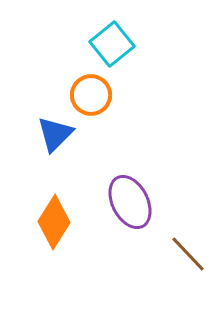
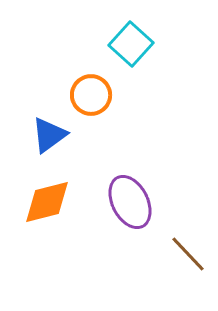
cyan square: moved 19 px right; rotated 9 degrees counterclockwise
blue triangle: moved 6 px left, 1 px down; rotated 9 degrees clockwise
orange diamond: moved 7 px left, 20 px up; rotated 44 degrees clockwise
